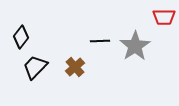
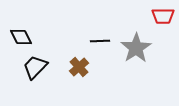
red trapezoid: moved 1 px left, 1 px up
black diamond: rotated 65 degrees counterclockwise
gray star: moved 1 px right, 2 px down
brown cross: moved 4 px right
